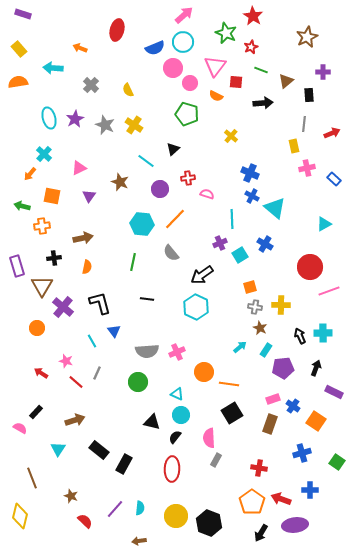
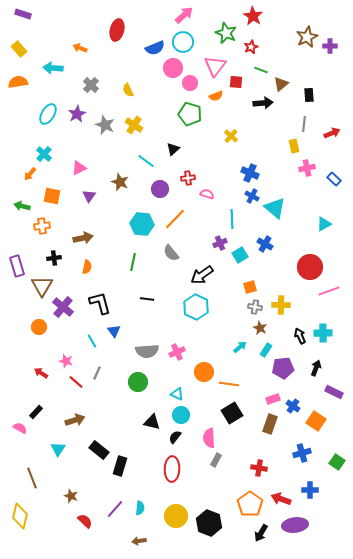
purple cross at (323, 72): moved 7 px right, 26 px up
brown triangle at (286, 81): moved 5 px left, 3 px down
orange semicircle at (216, 96): rotated 48 degrees counterclockwise
green pentagon at (187, 114): moved 3 px right
cyan ellipse at (49, 118): moved 1 px left, 4 px up; rotated 45 degrees clockwise
purple star at (75, 119): moved 2 px right, 5 px up
orange circle at (37, 328): moved 2 px right, 1 px up
black rectangle at (124, 464): moved 4 px left, 2 px down; rotated 12 degrees counterclockwise
orange pentagon at (252, 502): moved 2 px left, 2 px down
